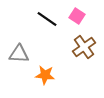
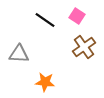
black line: moved 2 px left, 1 px down
orange star: moved 7 px down
